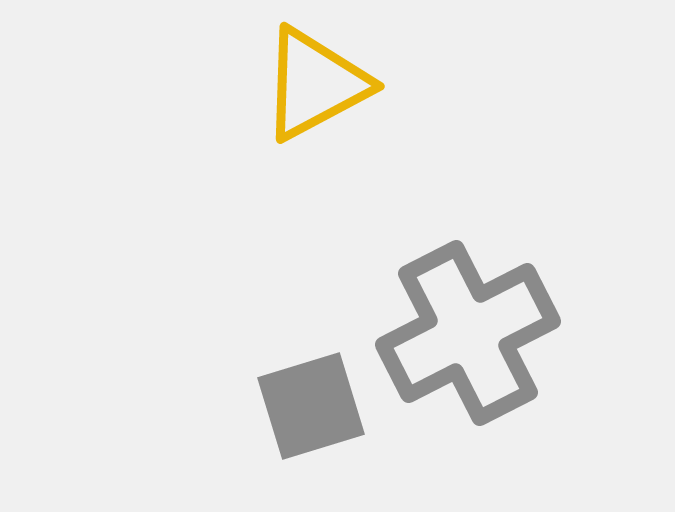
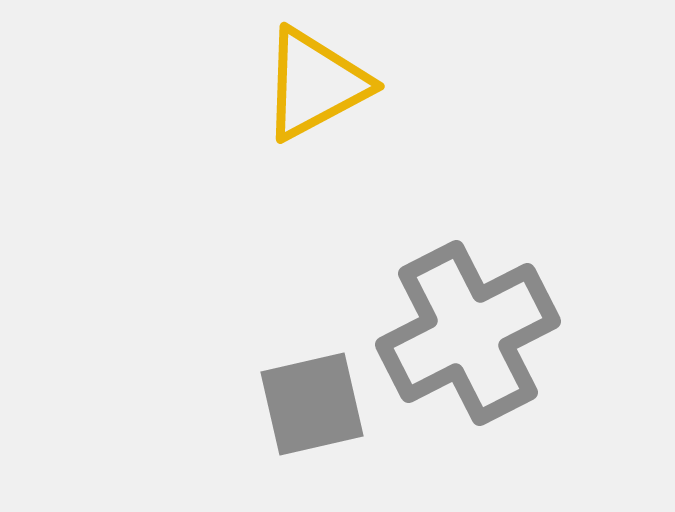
gray square: moved 1 px right, 2 px up; rotated 4 degrees clockwise
